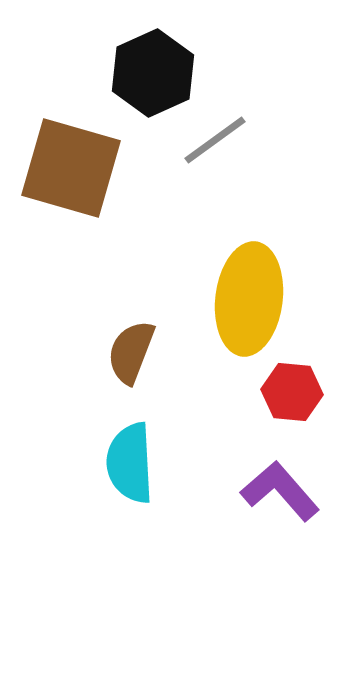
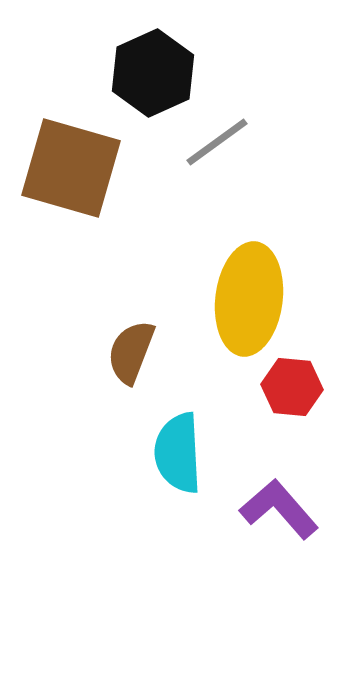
gray line: moved 2 px right, 2 px down
red hexagon: moved 5 px up
cyan semicircle: moved 48 px right, 10 px up
purple L-shape: moved 1 px left, 18 px down
